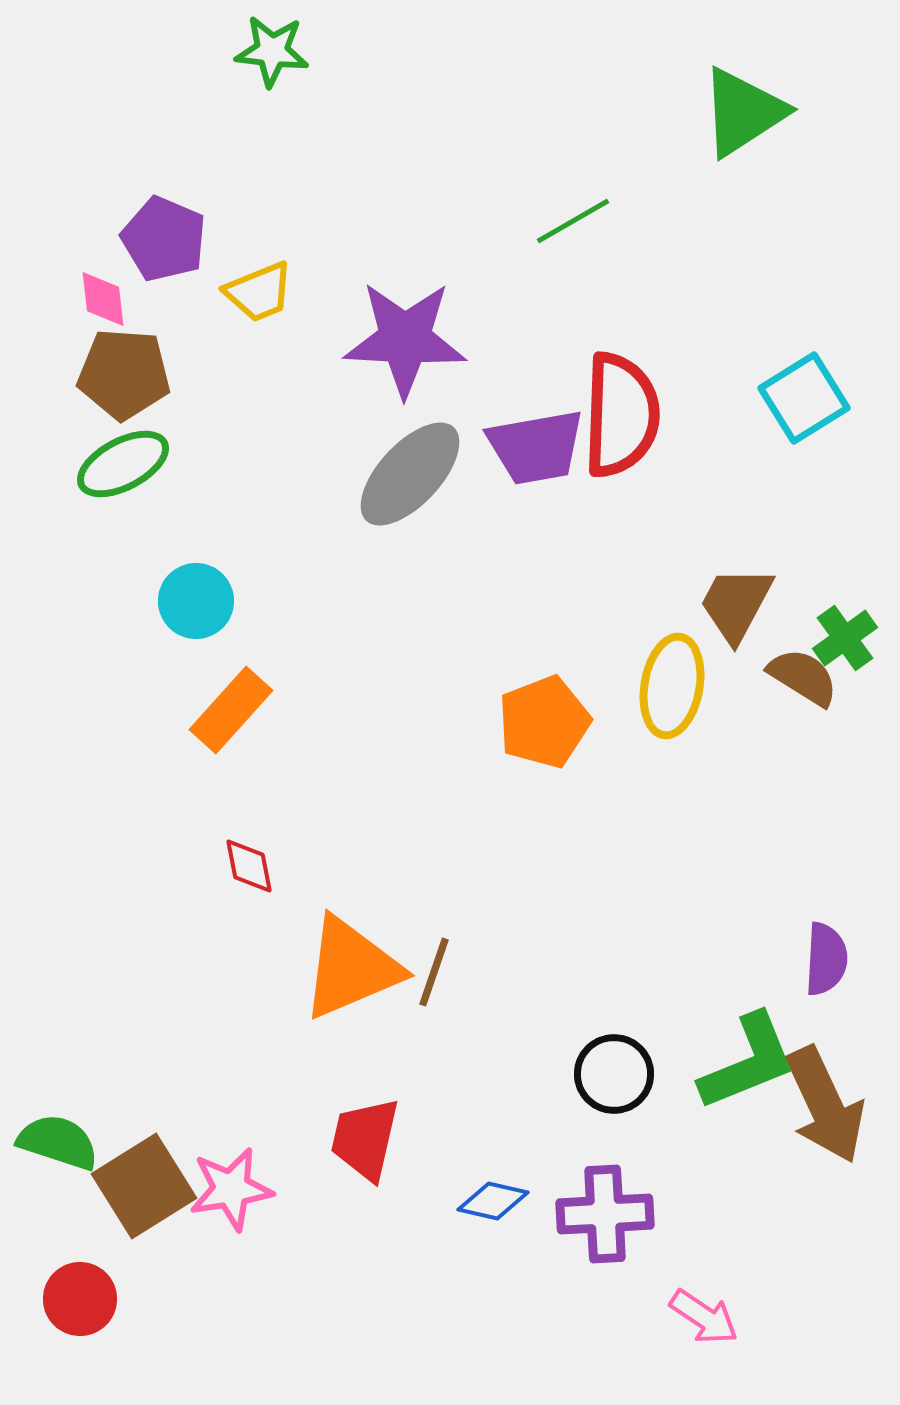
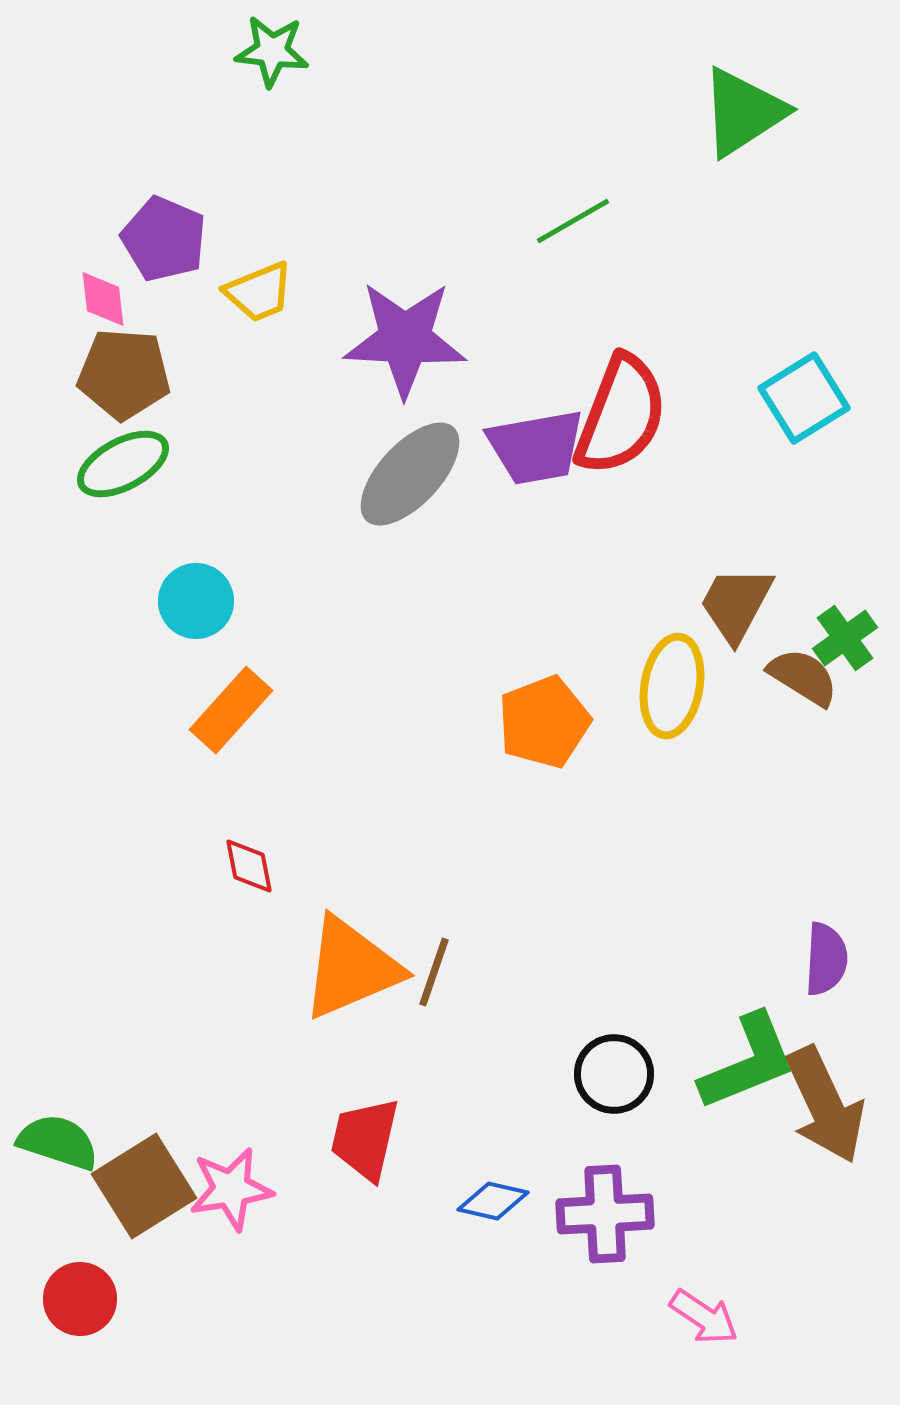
red semicircle: rotated 19 degrees clockwise
